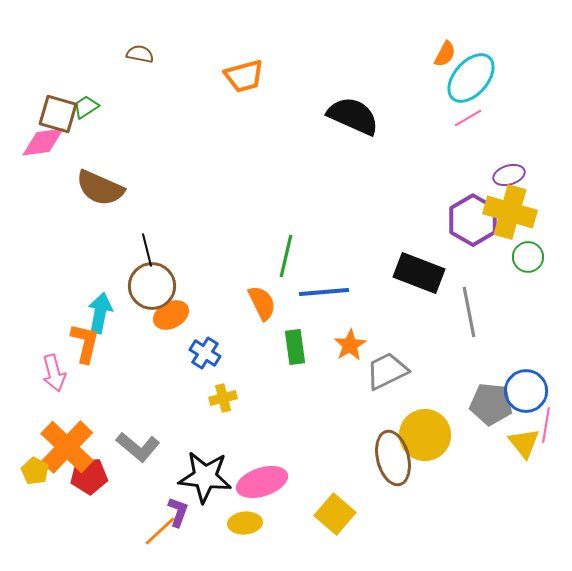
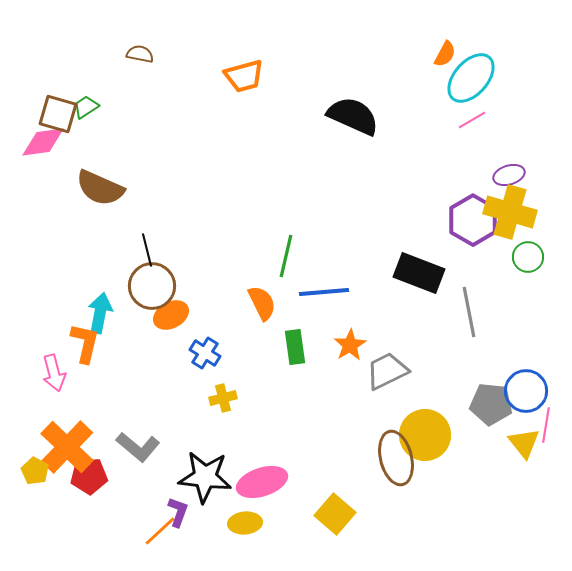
pink line at (468, 118): moved 4 px right, 2 px down
brown ellipse at (393, 458): moved 3 px right
